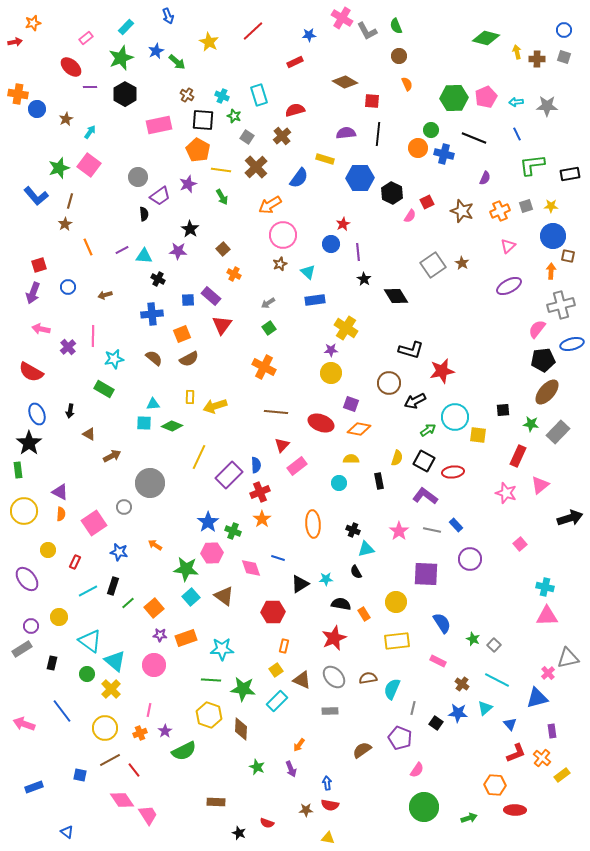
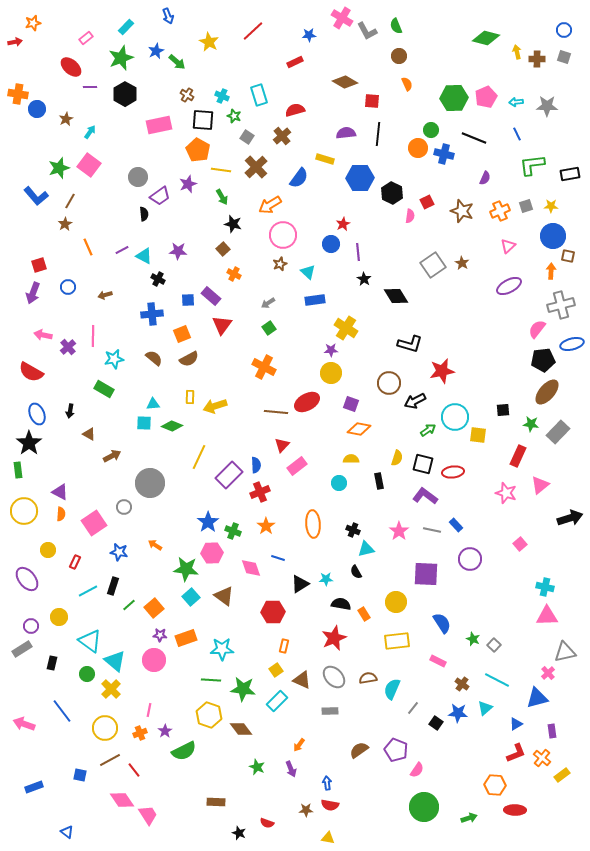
brown line at (70, 201): rotated 14 degrees clockwise
pink semicircle at (410, 216): rotated 24 degrees counterclockwise
black star at (190, 229): moved 43 px right, 5 px up; rotated 18 degrees counterclockwise
cyan triangle at (144, 256): rotated 24 degrees clockwise
pink arrow at (41, 329): moved 2 px right, 6 px down
black L-shape at (411, 350): moved 1 px left, 6 px up
red ellipse at (321, 423): moved 14 px left, 21 px up; rotated 50 degrees counterclockwise
black square at (424, 461): moved 1 px left, 3 px down; rotated 15 degrees counterclockwise
orange star at (262, 519): moved 4 px right, 7 px down
green line at (128, 603): moved 1 px right, 2 px down
gray triangle at (568, 658): moved 3 px left, 6 px up
pink circle at (154, 665): moved 5 px up
gray line at (413, 708): rotated 24 degrees clockwise
blue triangle at (510, 724): moved 6 px right; rotated 40 degrees clockwise
brown diamond at (241, 729): rotated 40 degrees counterclockwise
purple pentagon at (400, 738): moved 4 px left, 12 px down
brown semicircle at (362, 750): moved 3 px left
